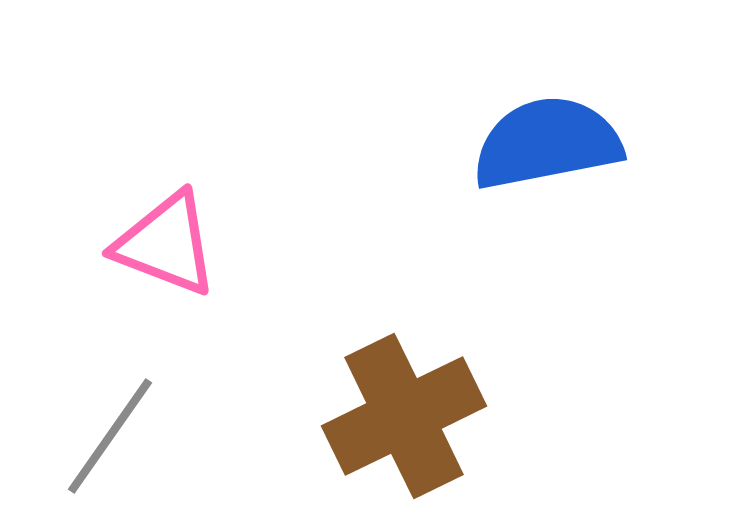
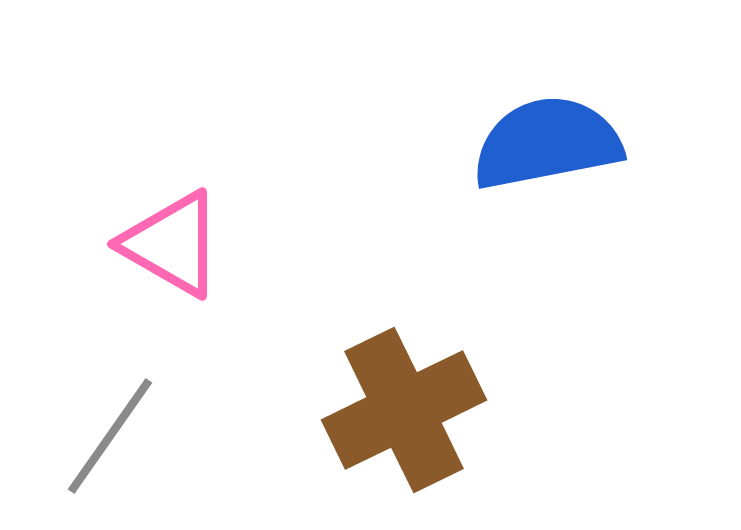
pink triangle: moved 6 px right; rotated 9 degrees clockwise
brown cross: moved 6 px up
